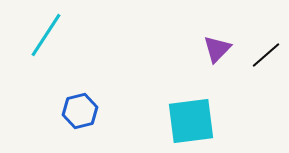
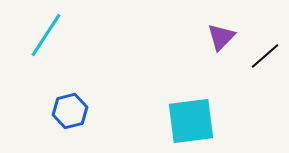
purple triangle: moved 4 px right, 12 px up
black line: moved 1 px left, 1 px down
blue hexagon: moved 10 px left
